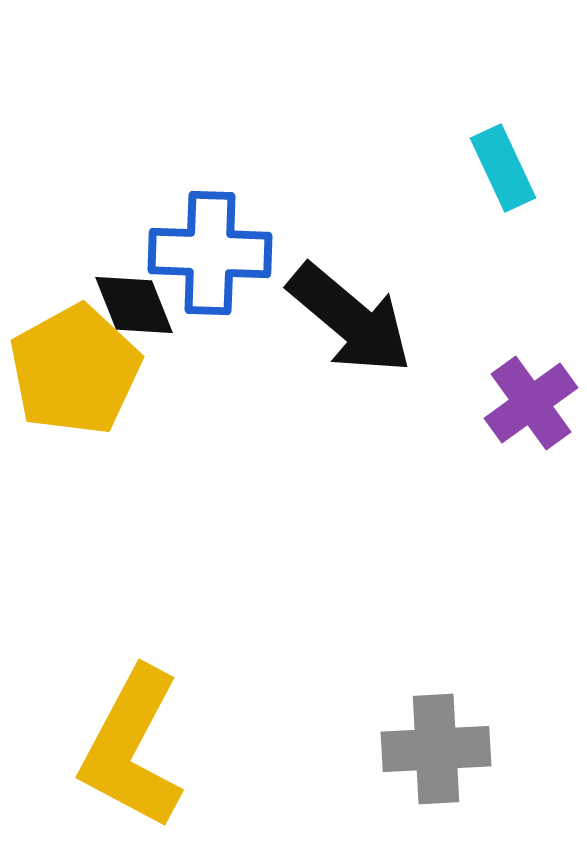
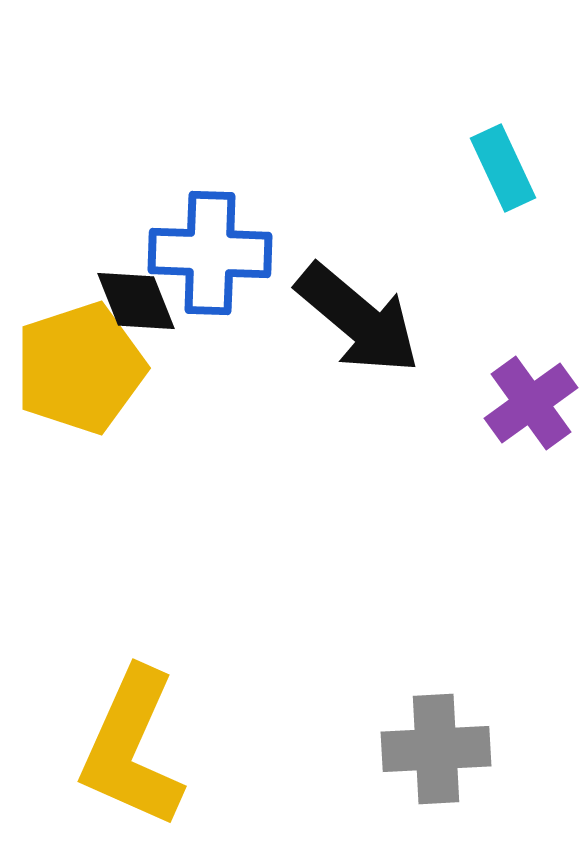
black diamond: moved 2 px right, 4 px up
black arrow: moved 8 px right
yellow pentagon: moved 5 px right, 2 px up; rotated 11 degrees clockwise
yellow L-shape: rotated 4 degrees counterclockwise
